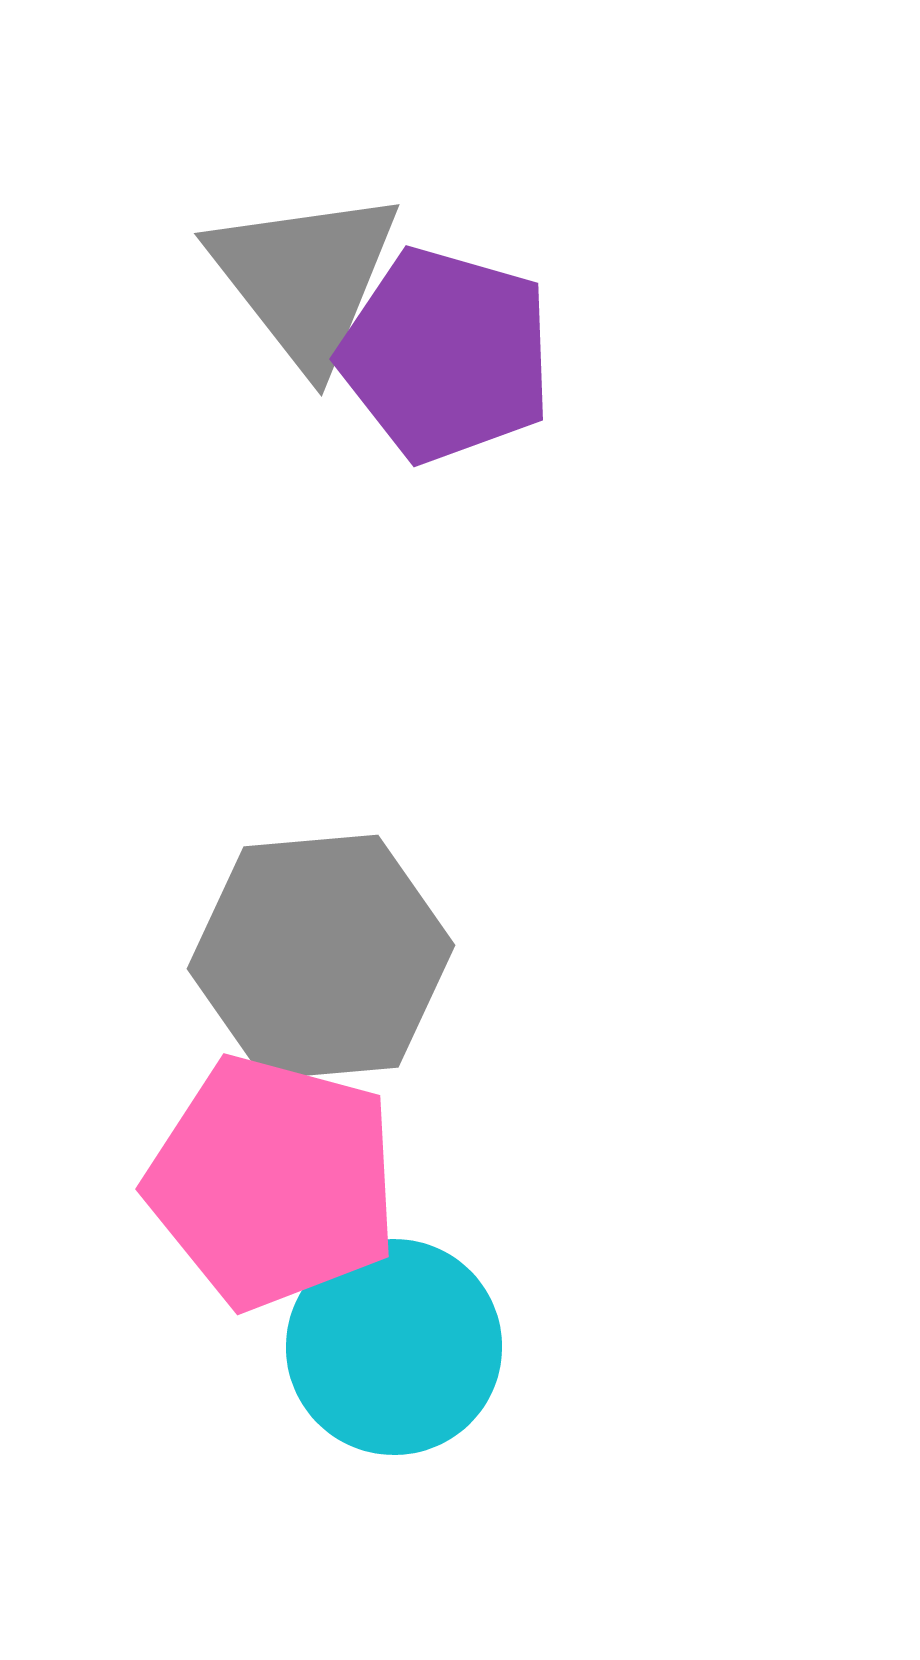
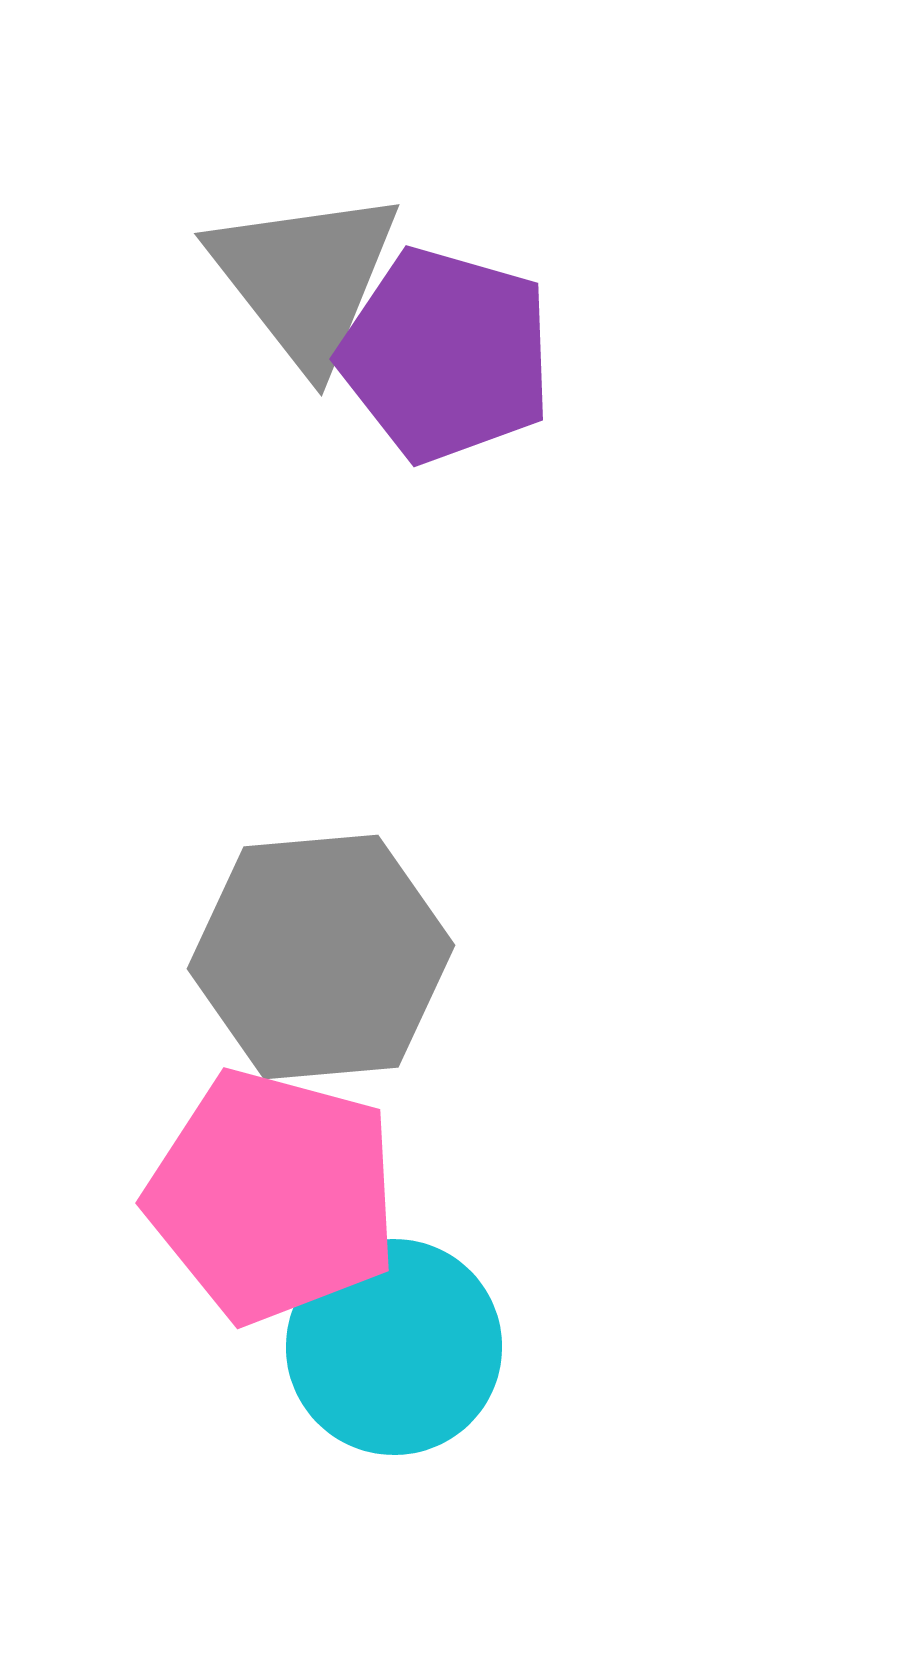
pink pentagon: moved 14 px down
